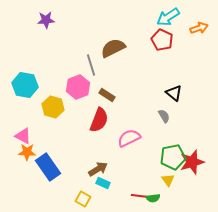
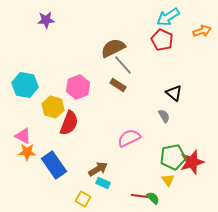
orange arrow: moved 3 px right, 3 px down
gray line: moved 32 px right; rotated 25 degrees counterclockwise
brown rectangle: moved 11 px right, 10 px up
red semicircle: moved 30 px left, 3 px down
blue rectangle: moved 6 px right, 2 px up
green semicircle: rotated 128 degrees counterclockwise
